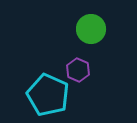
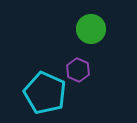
cyan pentagon: moved 3 px left, 2 px up
